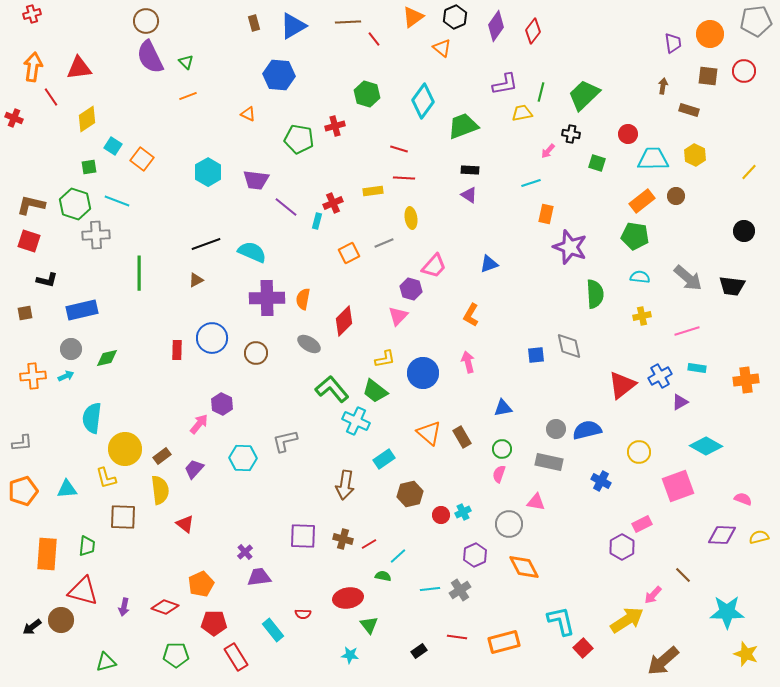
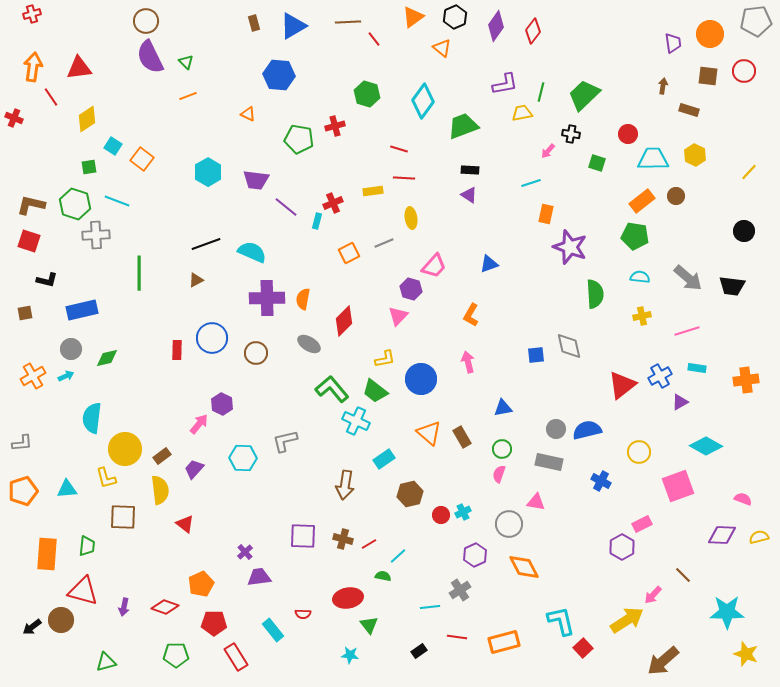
blue circle at (423, 373): moved 2 px left, 6 px down
orange cross at (33, 376): rotated 25 degrees counterclockwise
cyan line at (430, 589): moved 18 px down
